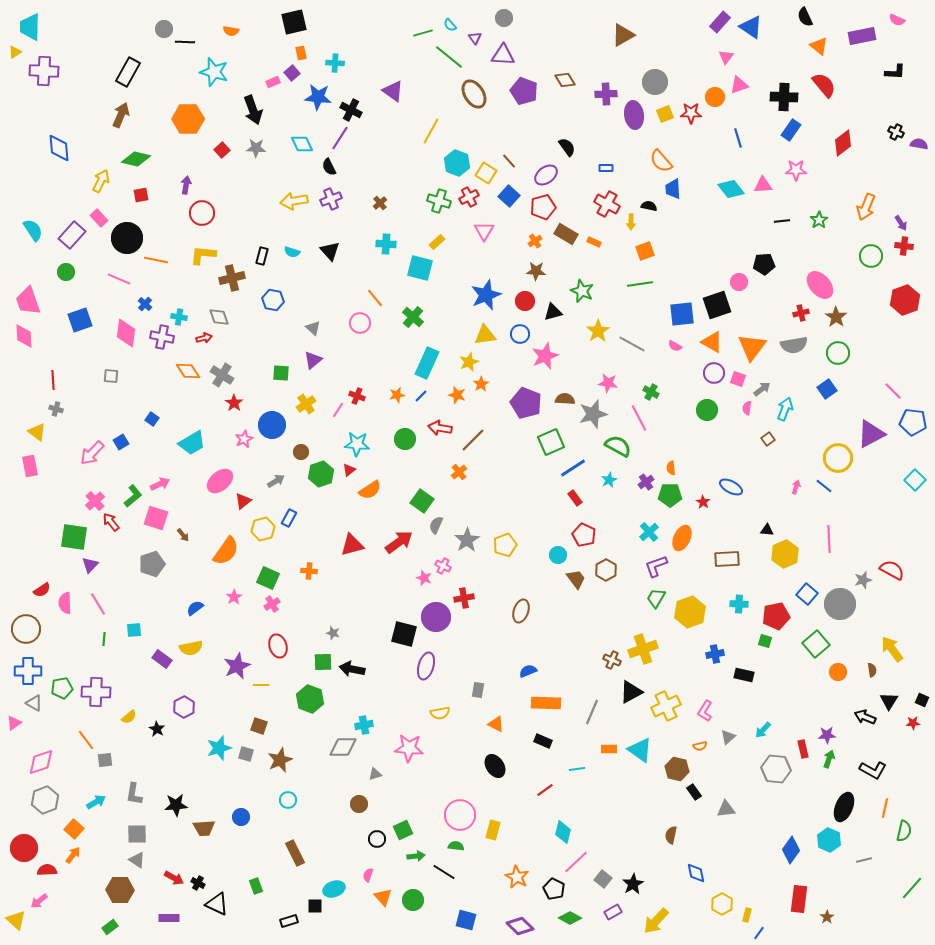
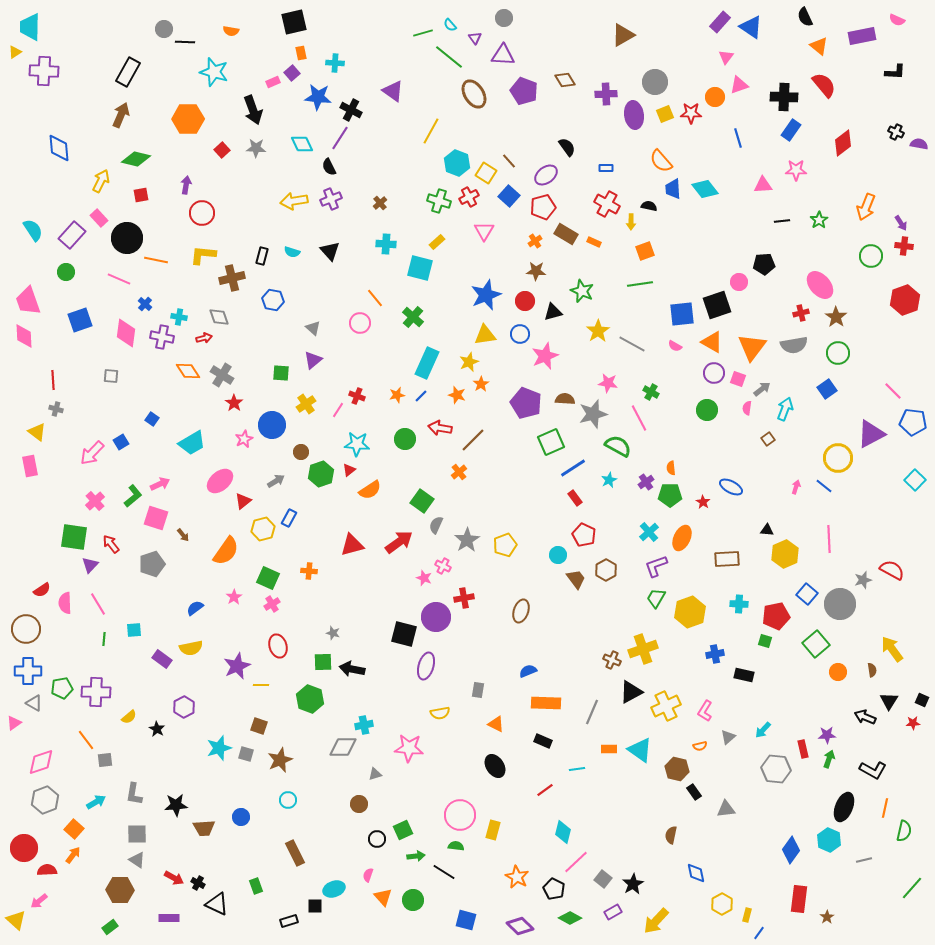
cyan diamond at (731, 189): moved 26 px left
red arrow at (111, 522): moved 22 px down
